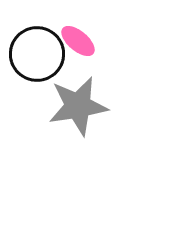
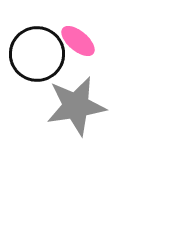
gray star: moved 2 px left
